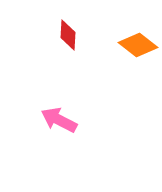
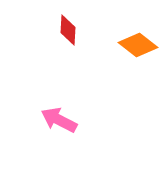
red diamond: moved 5 px up
